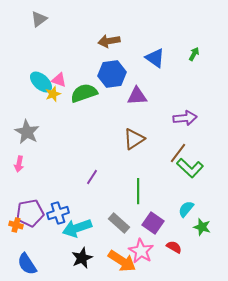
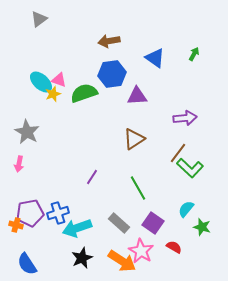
green line: moved 3 px up; rotated 30 degrees counterclockwise
